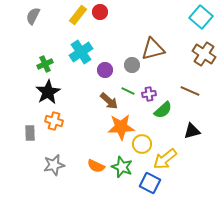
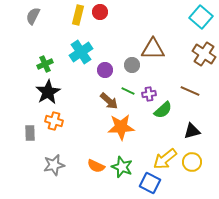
yellow rectangle: rotated 24 degrees counterclockwise
brown triangle: rotated 15 degrees clockwise
yellow circle: moved 50 px right, 18 px down
